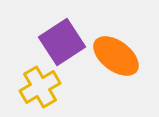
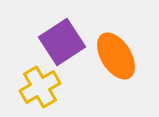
orange ellipse: rotated 21 degrees clockwise
